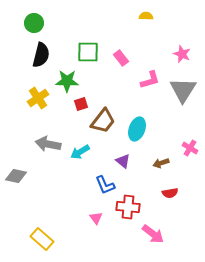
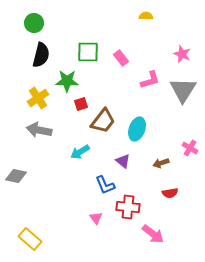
gray arrow: moved 9 px left, 14 px up
yellow rectangle: moved 12 px left
